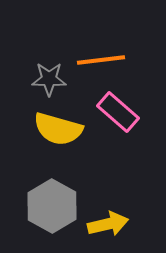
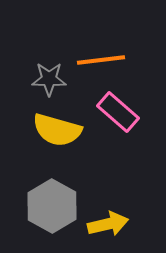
yellow semicircle: moved 1 px left, 1 px down
